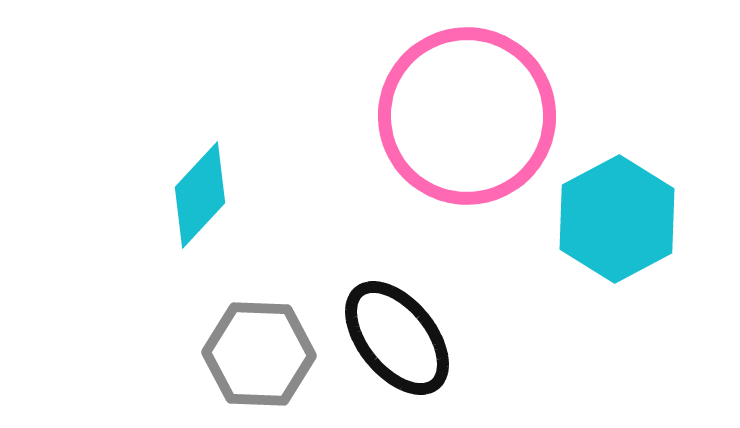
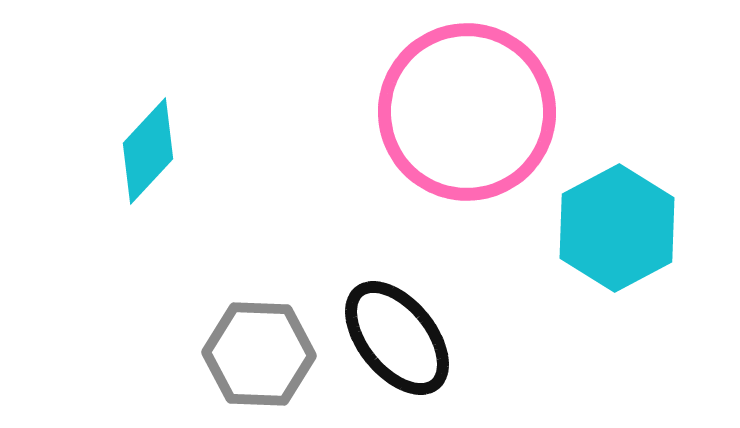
pink circle: moved 4 px up
cyan diamond: moved 52 px left, 44 px up
cyan hexagon: moved 9 px down
